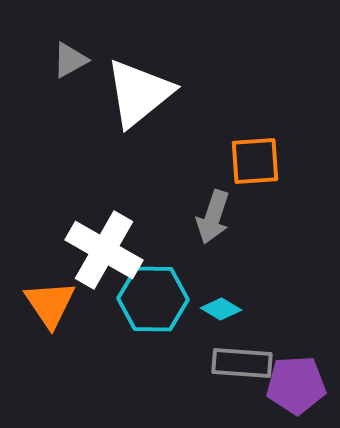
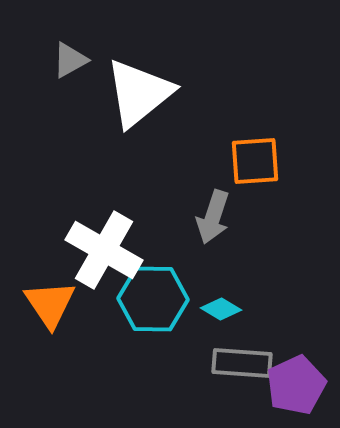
purple pentagon: rotated 22 degrees counterclockwise
